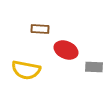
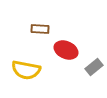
gray rectangle: rotated 42 degrees counterclockwise
